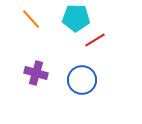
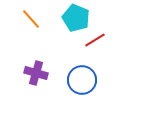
cyan pentagon: rotated 20 degrees clockwise
